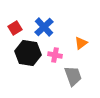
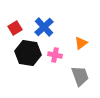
gray trapezoid: moved 7 px right
